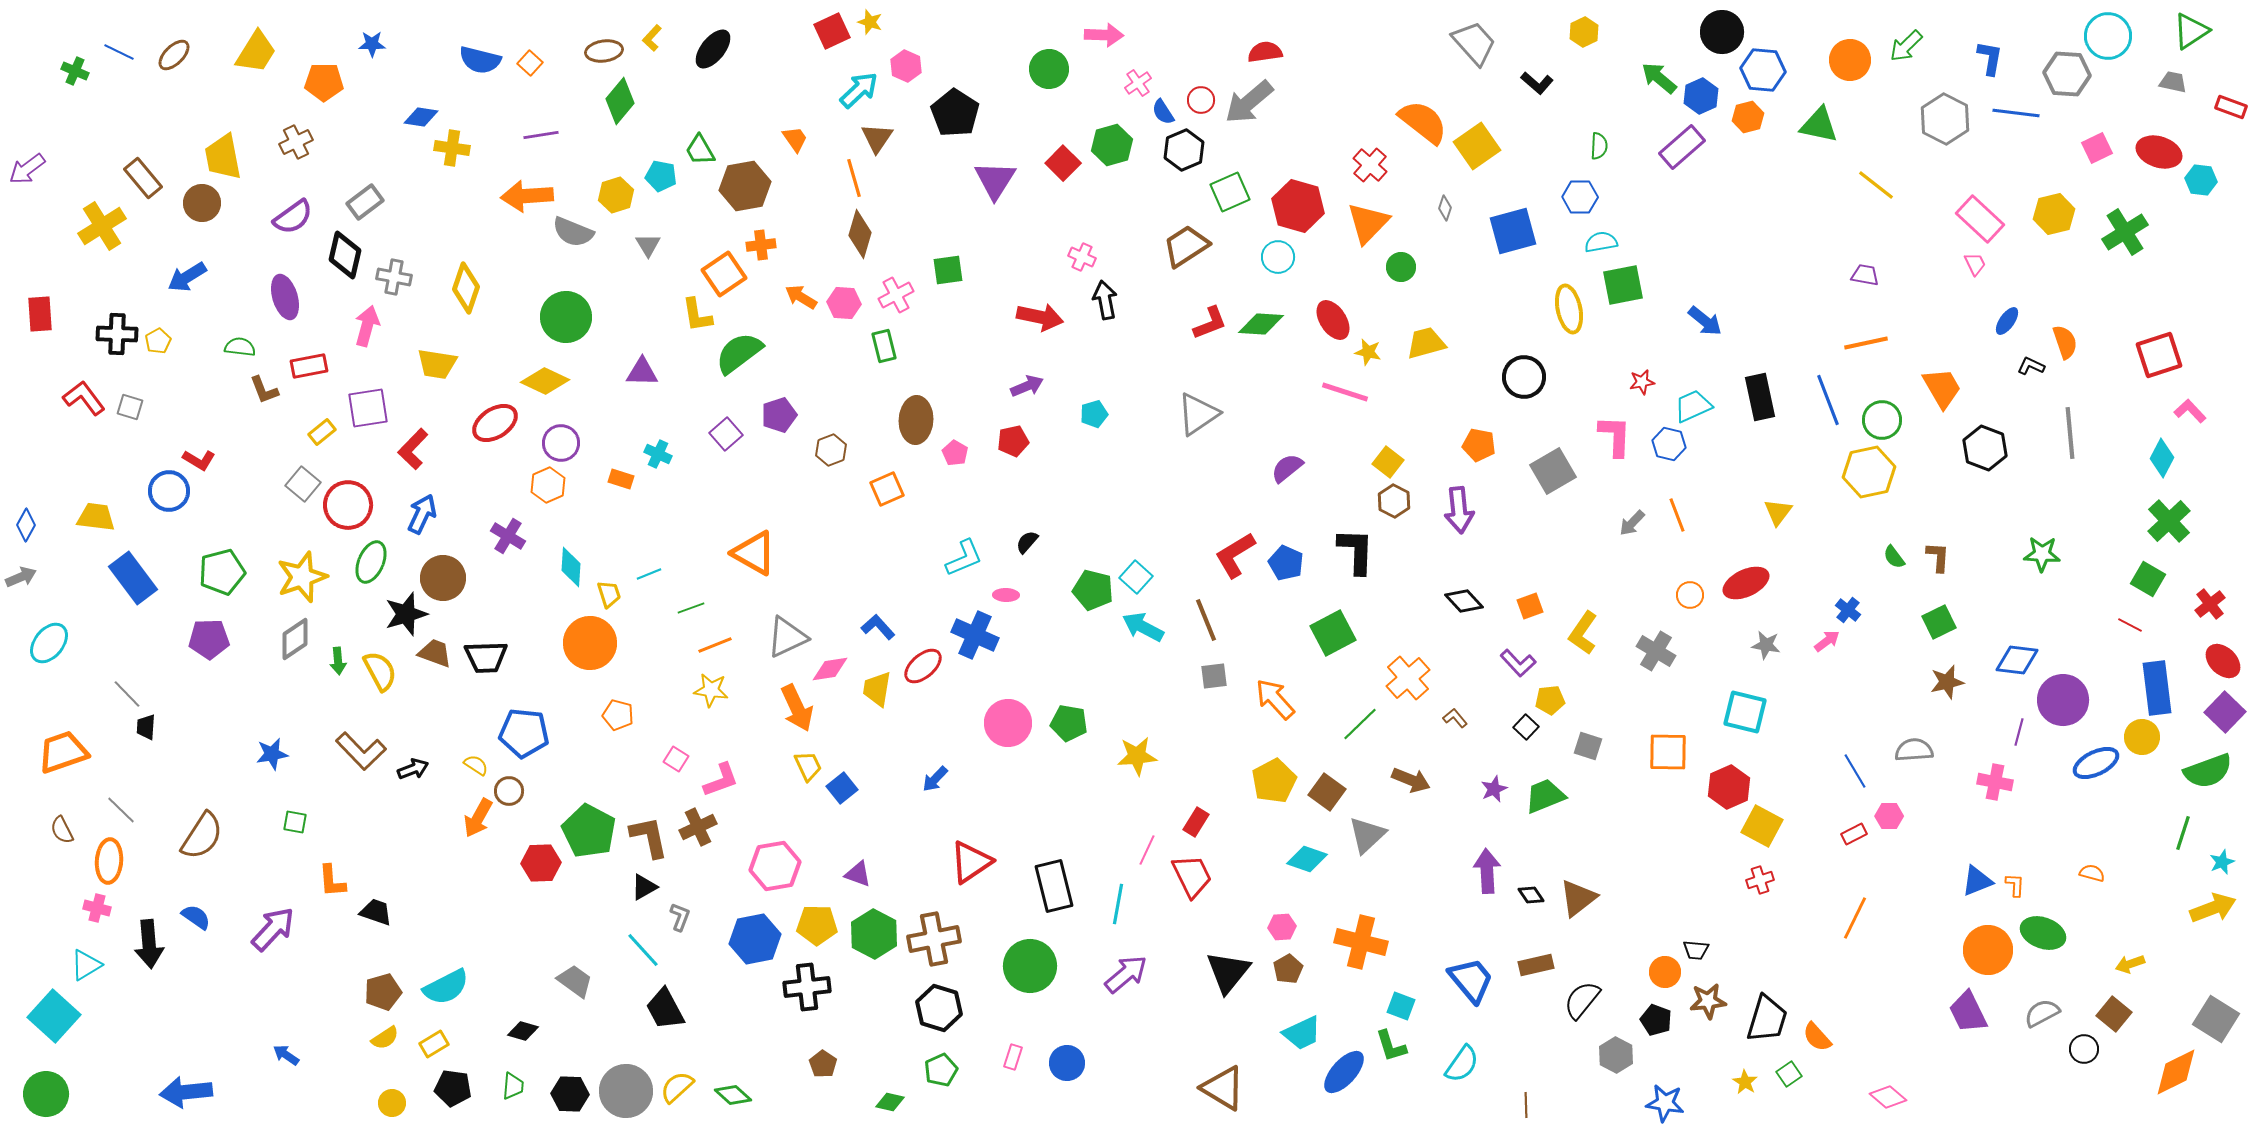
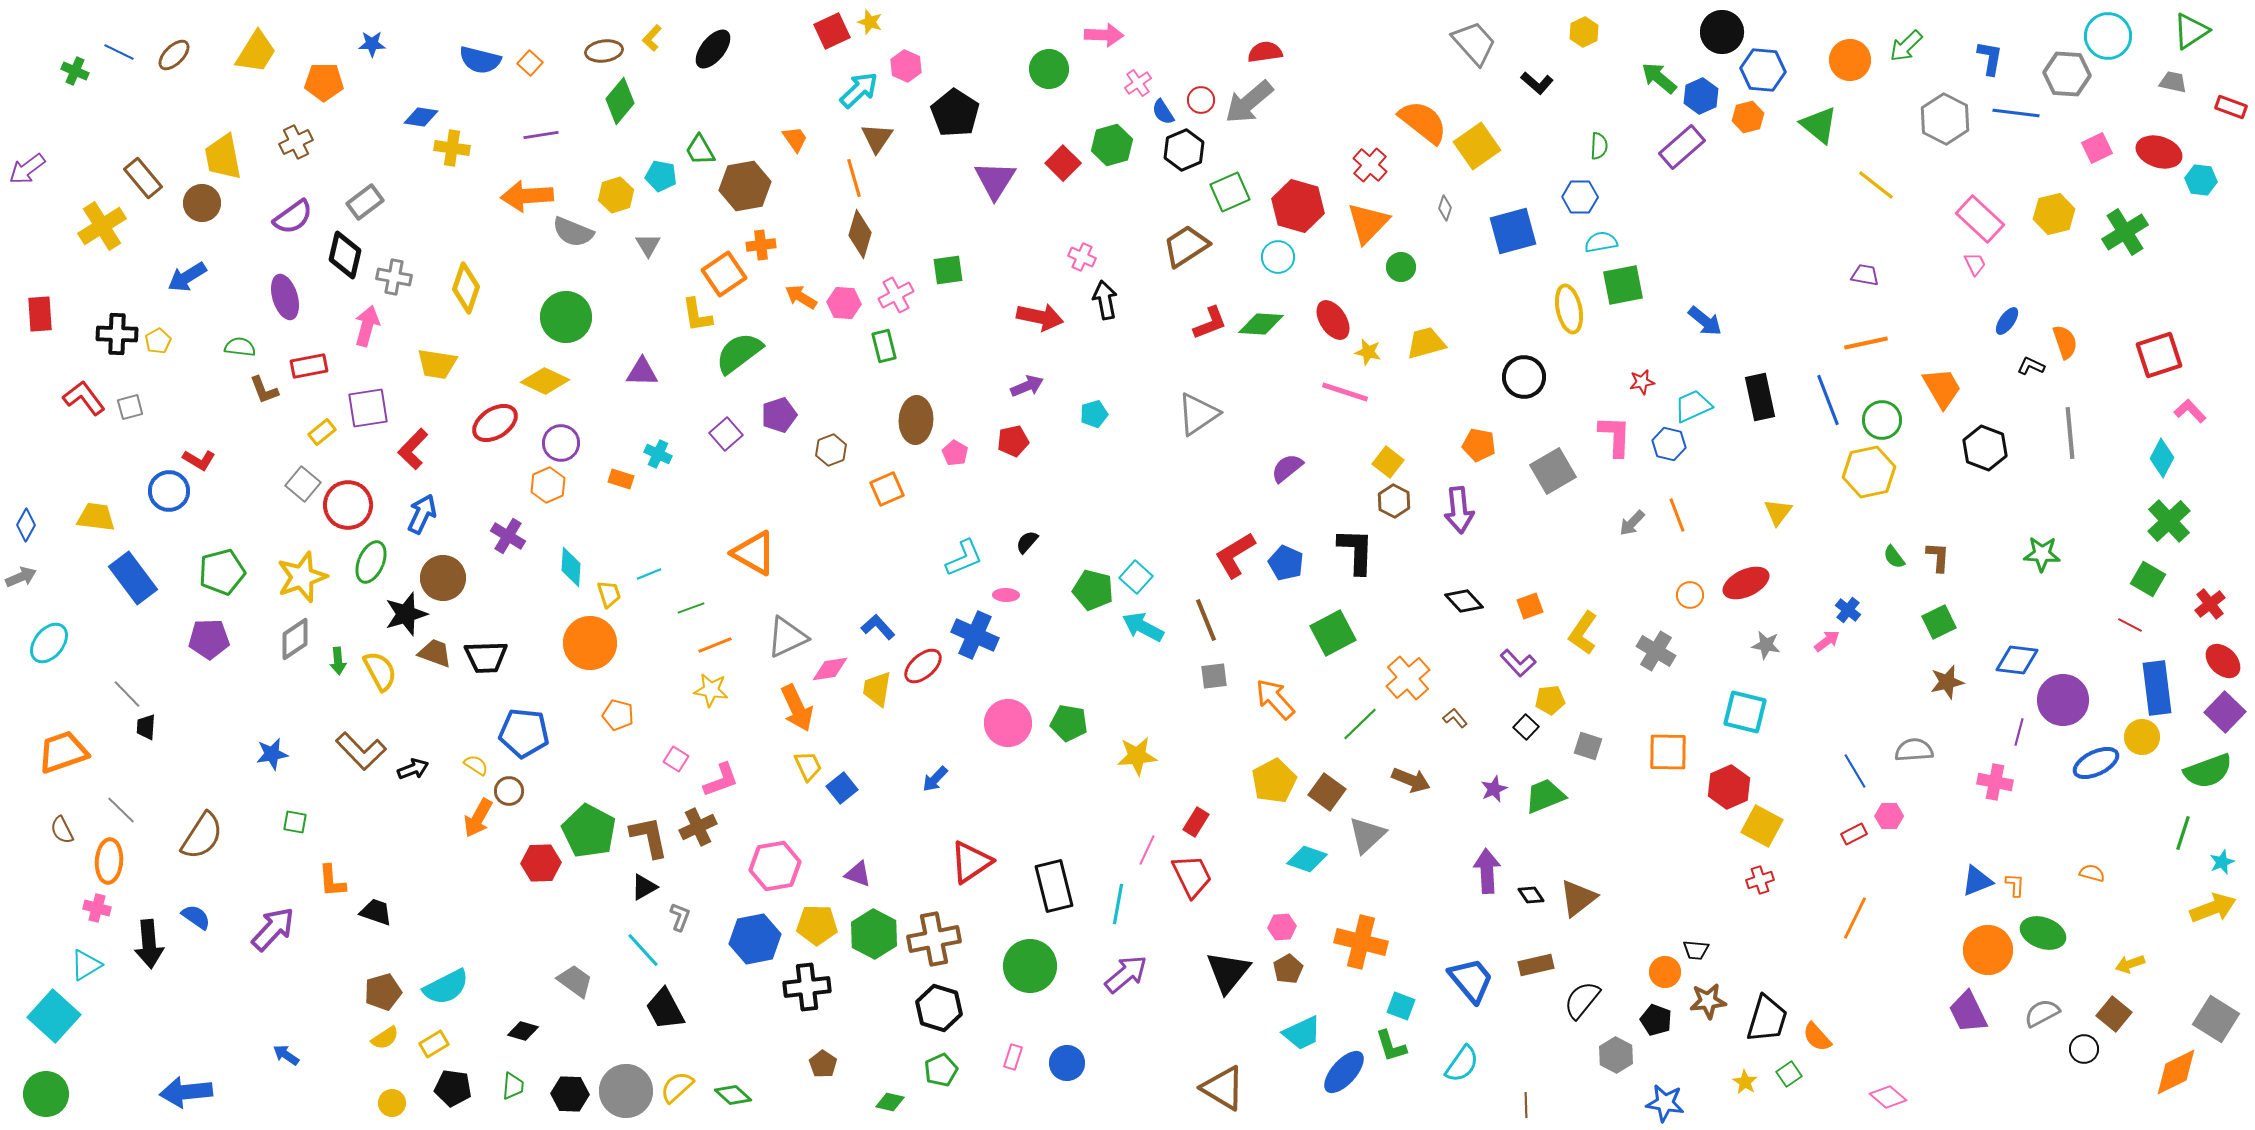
green triangle at (1819, 125): rotated 27 degrees clockwise
gray square at (130, 407): rotated 32 degrees counterclockwise
